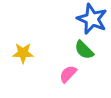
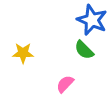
blue star: moved 1 px down
pink semicircle: moved 3 px left, 10 px down
